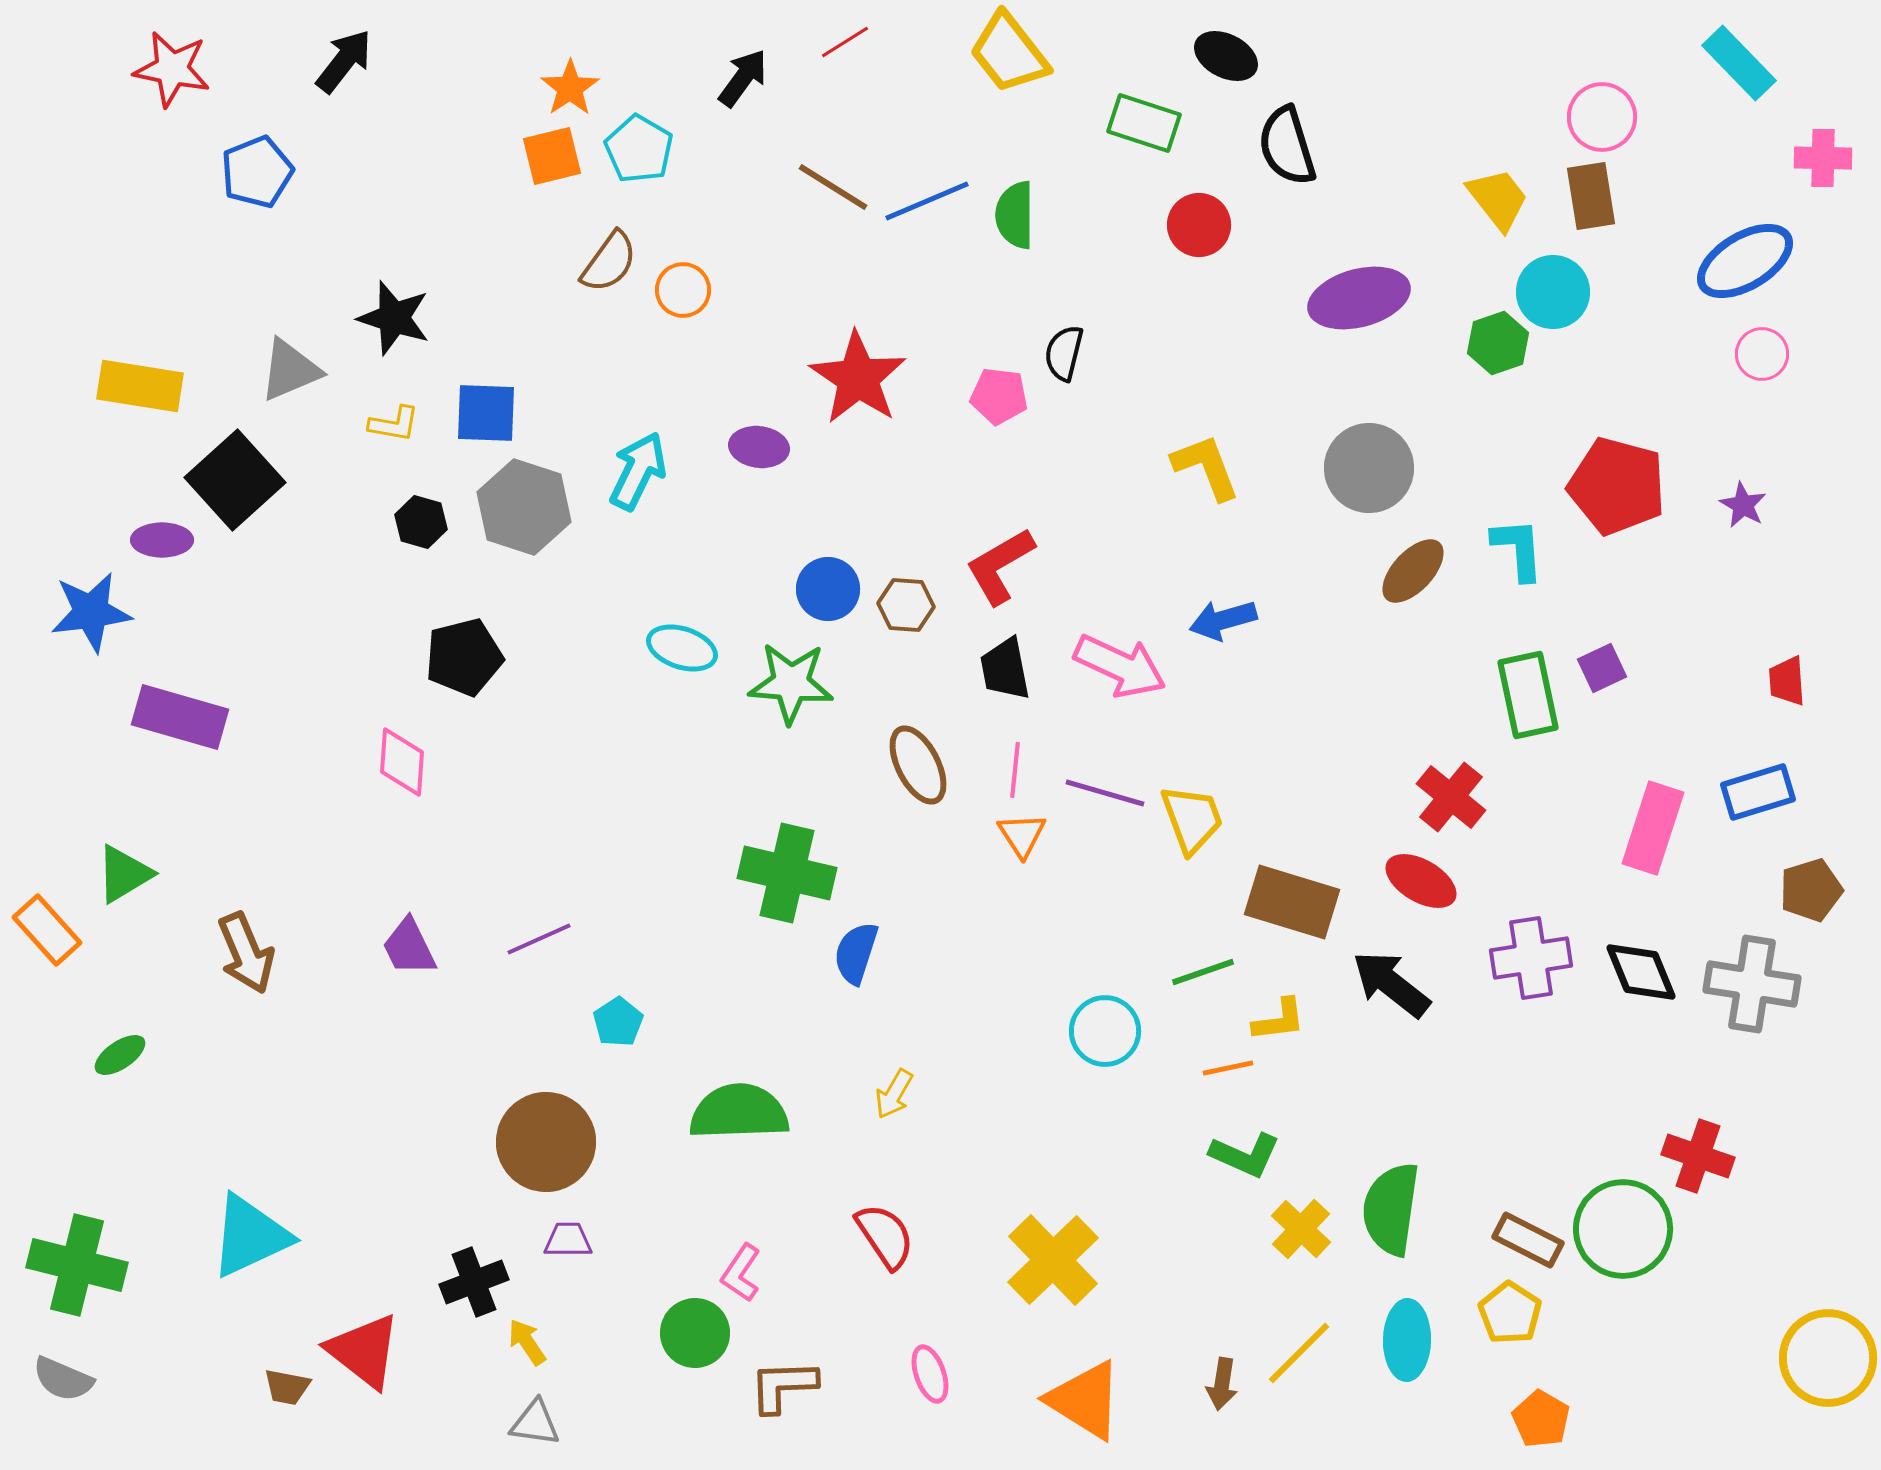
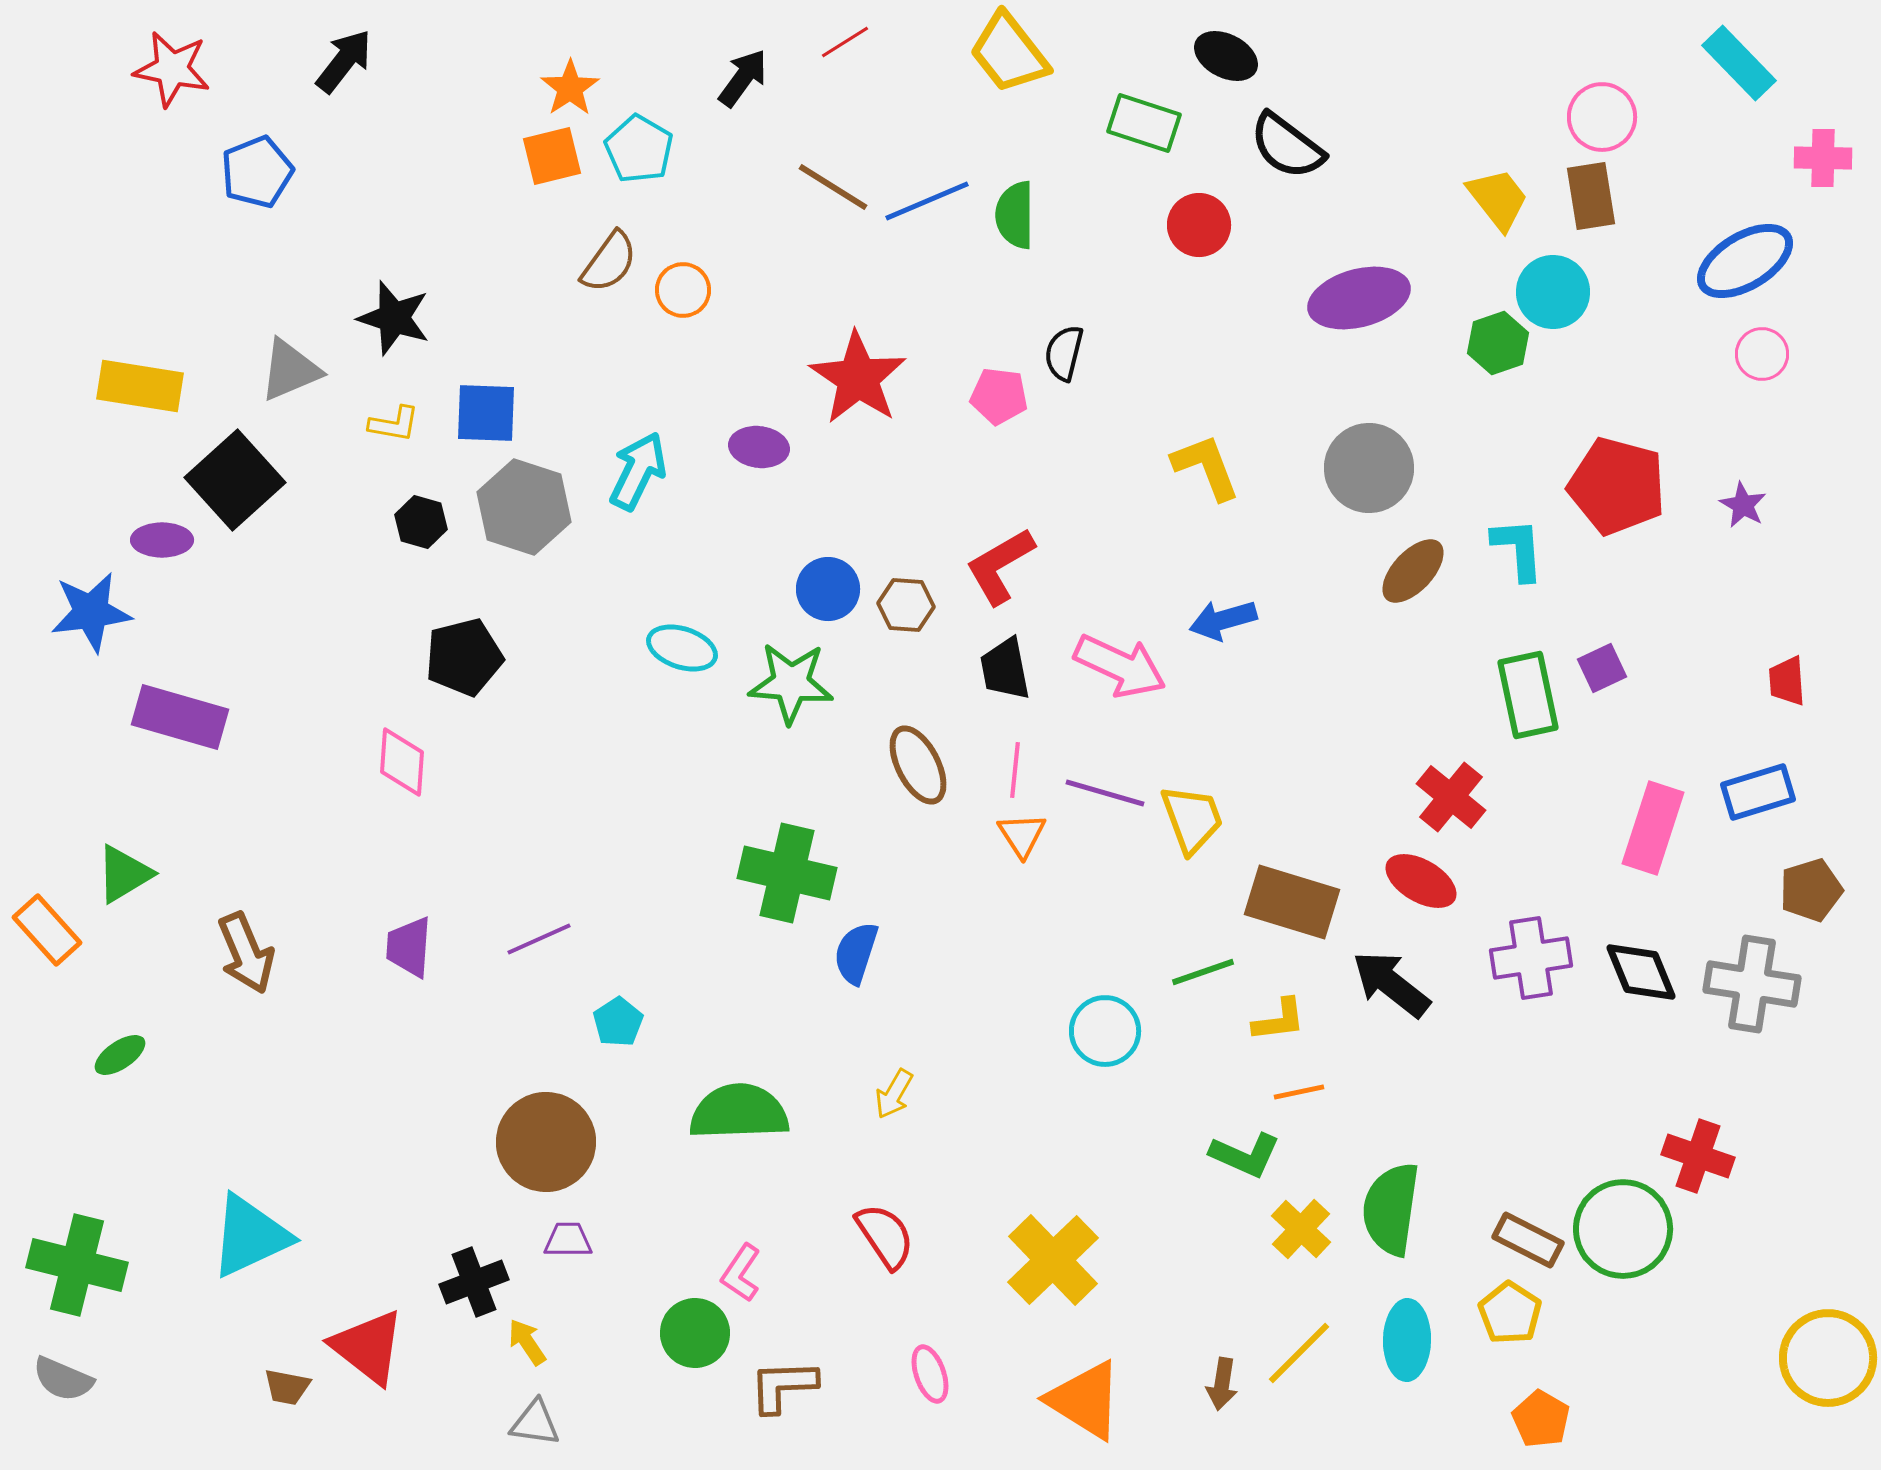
black semicircle at (1287, 146): rotated 36 degrees counterclockwise
purple trapezoid at (409, 947): rotated 30 degrees clockwise
orange line at (1228, 1068): moved 71 px right, 24 px down
red triangle at (364, 1351): moved 4 px right, 4 px up
